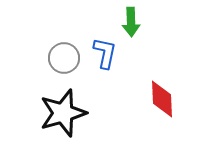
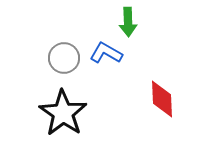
green arrow: moved 3 px left
blue L-shape: moved 1 px right; rotated 72 degrees counterclockwise
black star: rotated 21 degrees counterclockwise
